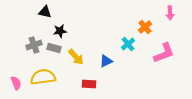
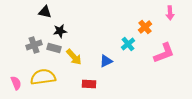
yellow arrow: moved 2 px left
